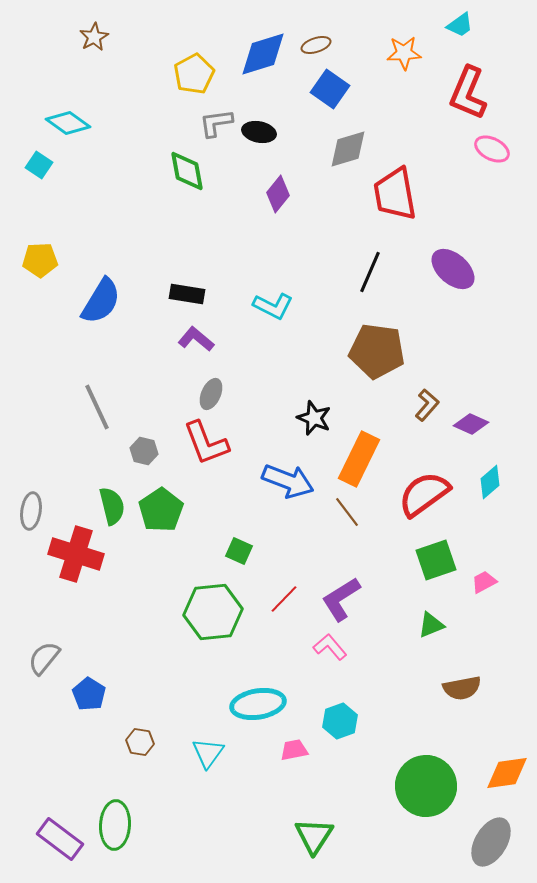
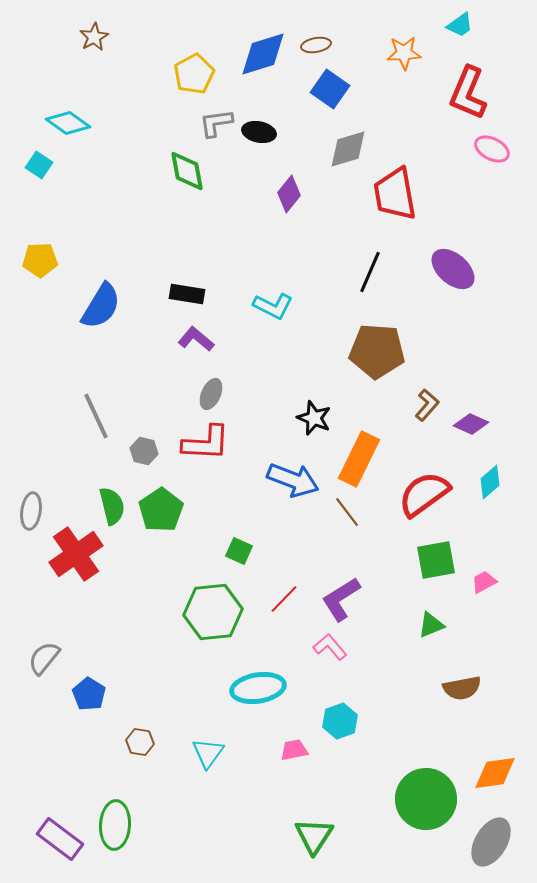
brown ellipse at (316, 45): rotated 8 degrees clockwise
purple diamond at (278, 194): moved 11 px right
blue semicircle at (101, 301): moved 5 px down
brown pentagon at (377, 351): rotated 4 degrees counterclockwise
gray line at (97, 407): moved 1 px left, 9 px down
red L-shape at (206, 443): rotated 66 degrees counterclockwise
blue arrow at (288, 481): moved 5 px right, 1 px up
red cross at (76, 554): rotated 38 degrees clockwise
green square at (436, 560): rotated 9 degrees clockwise
cyan ellipse at (258, 704): moved 16 px up
orange diamond at (507, 773): moved 12 px left
green circle at (426, 786): moved 13 px down
